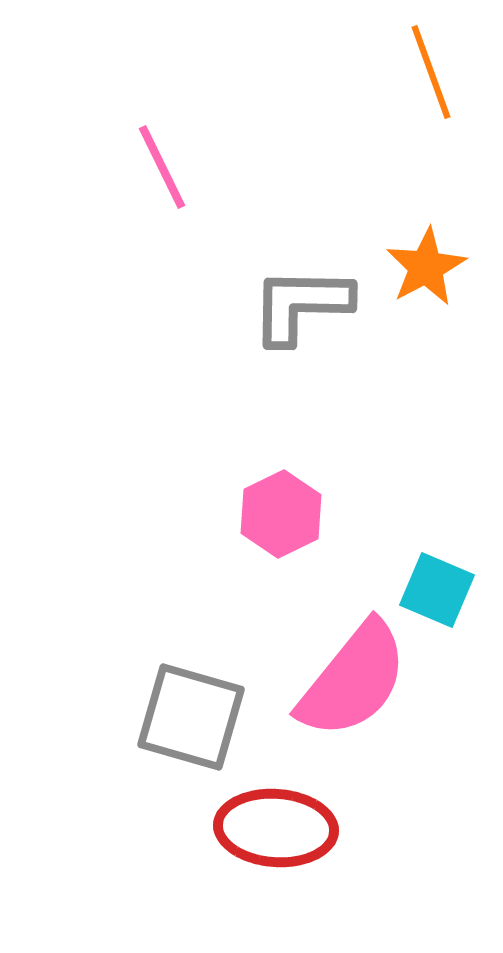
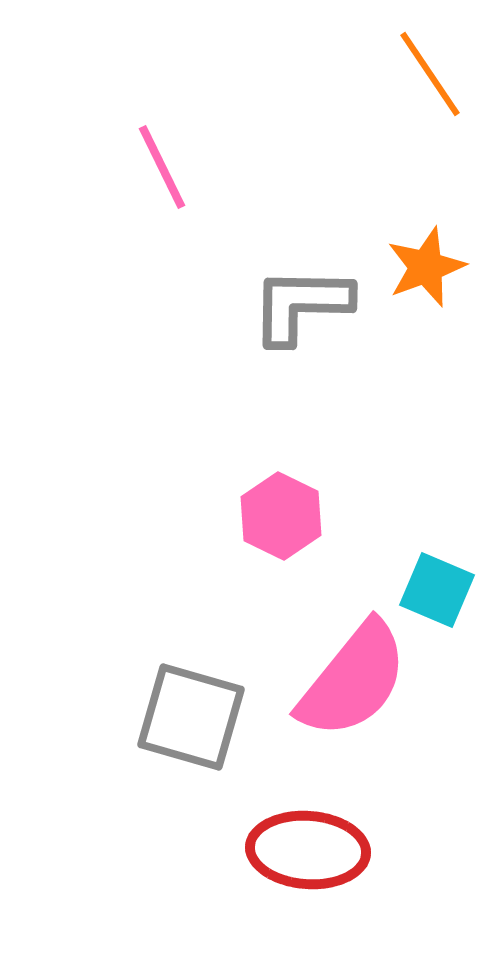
orange line: moved 1 px left, 2 px down; rotated 14 degrees counterclockwise
orange star: rotated 8 degrees clockwise
pink hexagon: moved 2 px down; rotated 8 degrees counterclockwise
red ellipse: moved 32 px right, 22 px down
